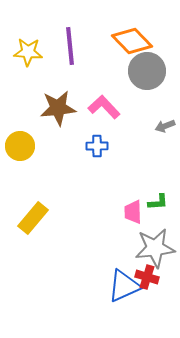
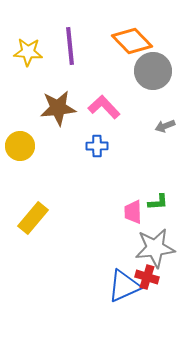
gray circle: moved 6 px right
